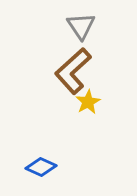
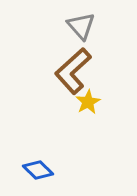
gray triangle: rotated 8 degrees counterclockwise
blue diamond: moved 3 px left, 3 px down; rotated 20 degrees clockwise
